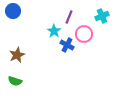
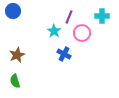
cyan cross: rotated 24 degrees clockwise
pink circle: moved 2 px left, 1 px up
blue cross: moved 3 px left, 9 px down
green semicircle: rotated 56 degrees clockwise
